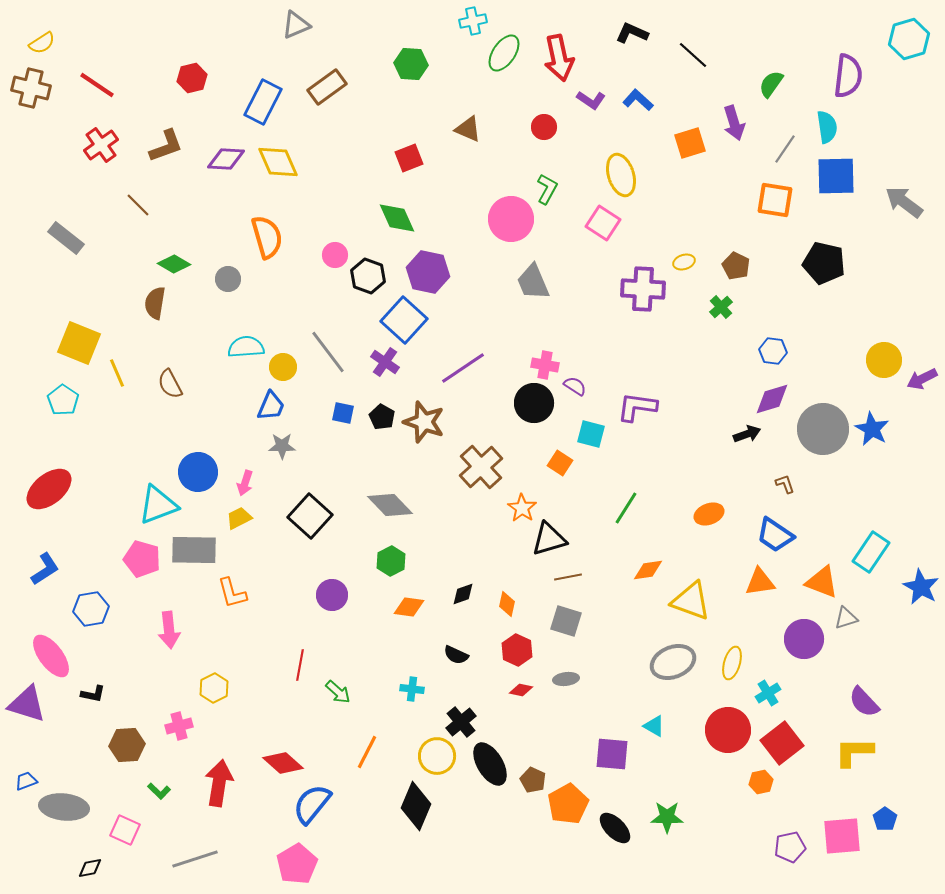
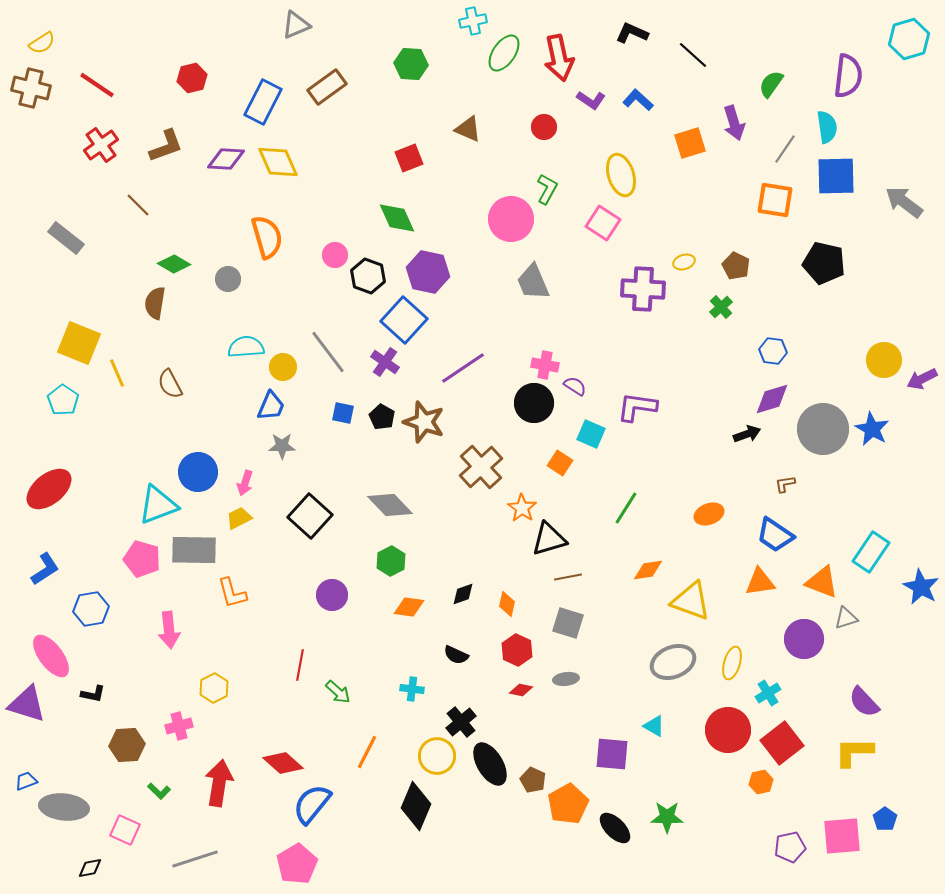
cyan square at (591, 434): rotated 8 degrees clockwise
brown L-shape at (785, 484): rotated 80 degrees counterclockwise
gray square at (566, 621): moved 2 px right, 2 px down
